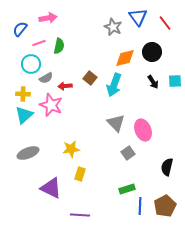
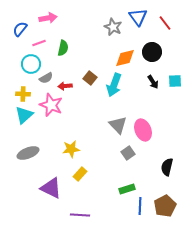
green semicircle: moved 4 px right, 2 px down
gray triangle: moved 2 px right, 2 px down
yellow rectangle: rotated 24 degrees clockwise
